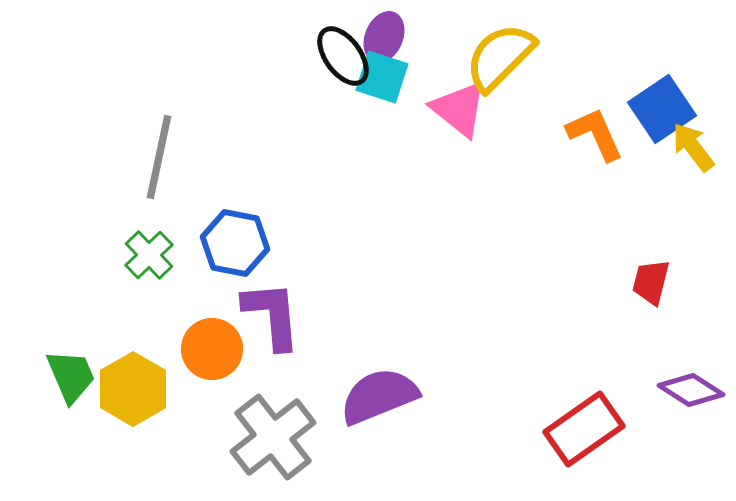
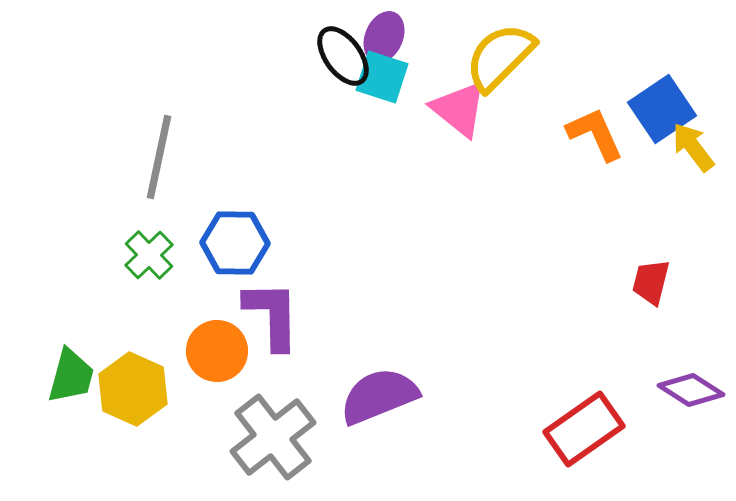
blue hexagon: rotated 10 degrees counterclockwise
purple L-shape: rotated 4 degrees clockwise
orange circle: moved 5 px right, 2 px down
green trapezoid: rotated 38 degrees clockwise
yellow hexagon: rotated 6 degrees counterclockwise
